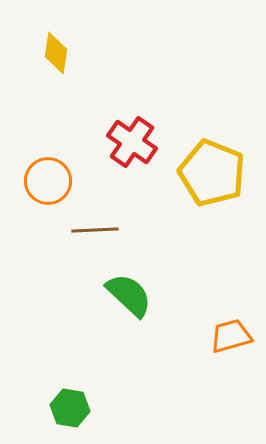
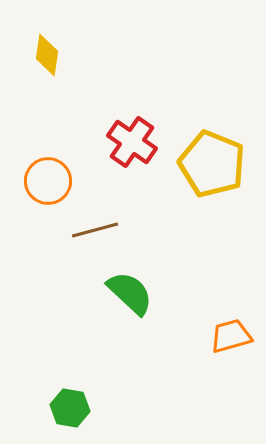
yellow diamond: moved 9 px left, 2 px down
yellow pentagon: moved 9 px up
brown line: rotated 12 degrees counterclockwise
green semicircle: moved 1 px right, 2 px up
